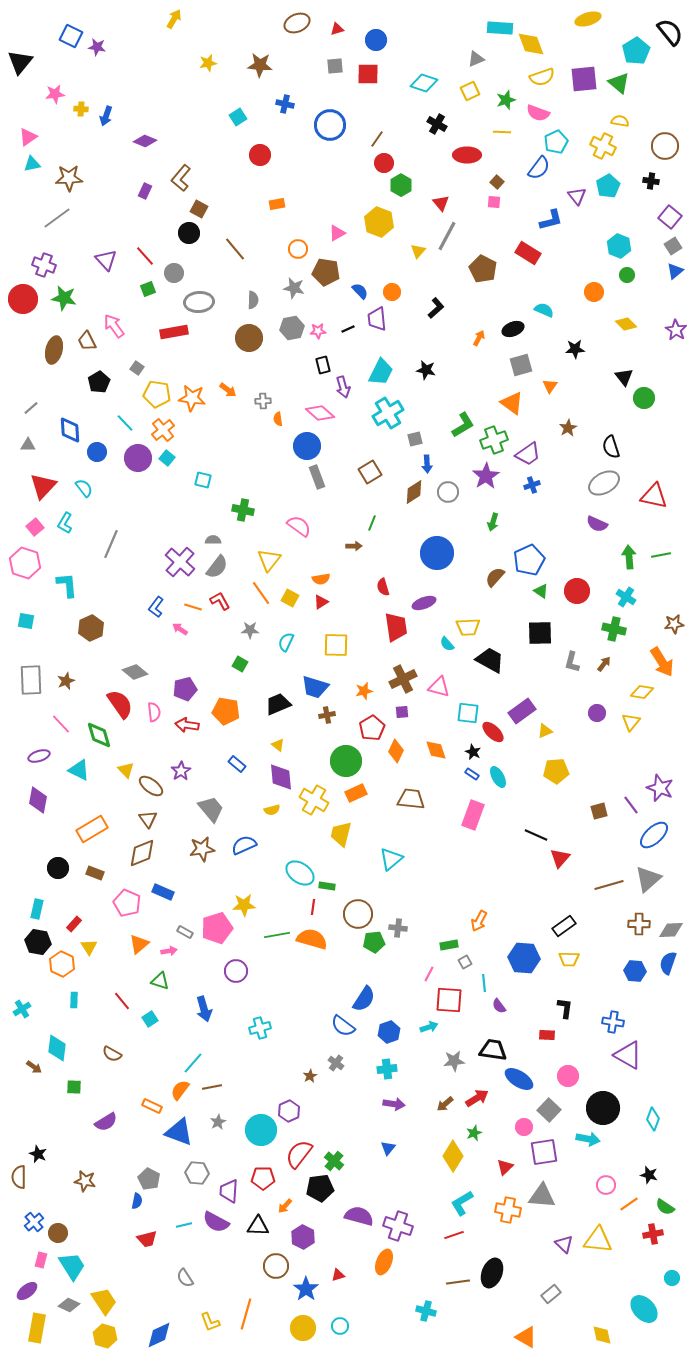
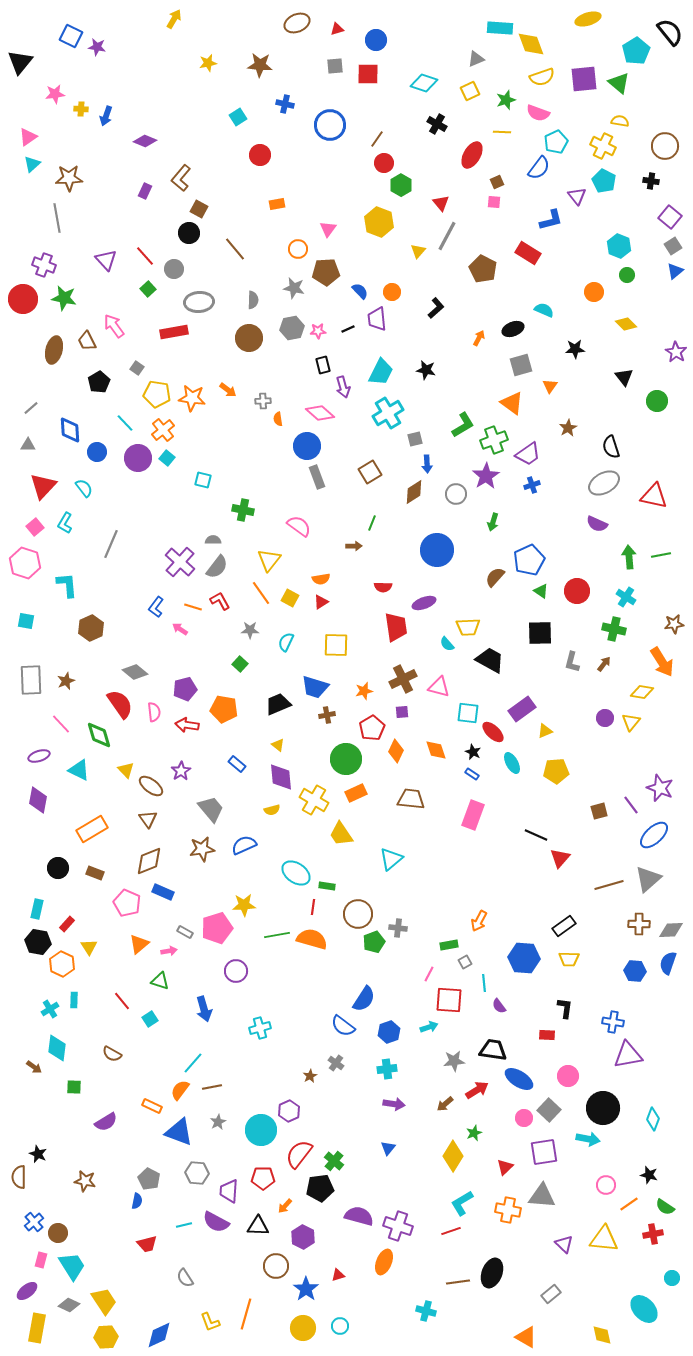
red ellipse at (467, 155): moved 5 px right; rotated 60 degrees counterclockwise
cyan triangle at (32, 164): rotated 30 degrees counterclockwise
brown square at (497, 182): rotated 24 degrees clockwise
cyan pentagon at (608, 186): moved 4 px left, 5 px up; rotated 15 degrees counterclockwise
gray line at (57, 218): rotated 64 degrees counterclockwise
pink triangle at (337, 233): moved 9 px left, 4 px up; rotated 24 degrees counterclockwise
brown pentagon at (326, 272): rotated 12 degrees counterclockwise
gray circle at (174, 273): moved 4 px up
green square at (148, 289): rotated 21 degrees counterclockwise
purple star at (676, 330): moved 22 px down
green circle at (644, 398): moved 13 px right, 3 px down
gray circle at (448, 492): moved 8 px right, 2 px down
blue circle at (437, 553): moved 3 px up
red semicircle at (383, 587): rotated 72 degrees counterclockwise
green square at (240, 664): rotated 14 degrees clockwise
orange pentagon at (226, 711): moved 2 px left, 2 px up
purple rectangle at (522, 711): moved 2 px up
purple circle at (597, 713): moved 8 px right, 5 px down
green circle at (346, 761): moved 2 px up
cyan ellipse at (498, 777): moved 14 px right, 14 px up
yellow trapezoid at (341, 834): rotated 48 degrees counterclockwise
brown diamond at (142, 853): moved 7 px right, 8 px down
cyan ellipse at (300, 873): moved 4 px left
red rectangle at (74, 924): moved 7 px left
green pentagon at (374, 942): rotated 15 degrees counterclockwise
cyan cross at (22, 1009): moved 28 px right
purple triangle at (628, 1055): rotated 40 degrees counterclockwise
red arrow at (477, 1098): moved 8 px up
pink circle at (524, 1127): moved 9 px up
red line at (454, 1235): moved 3 px left, 4 px up
red trapezoid at (147, 1239): moved 5 px down
yellow triangle at (598, 1240): moved 6 px right, 1 px up
yellow hexagon at (105, 1336): moved 1 px right, 1 px down; rotated 20 degrees counterclockwise
